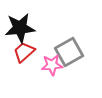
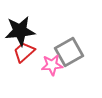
black star: moved 3 px down
